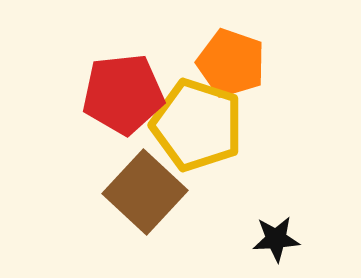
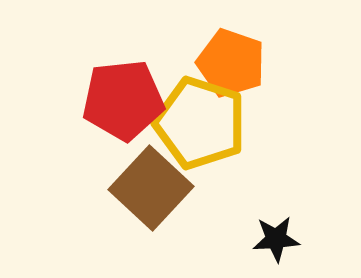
red pentagon: moved 6 px down
yellow pentagon: moved 3 px right, 2 px up
brown square: moved 6 px right, 4 px up
